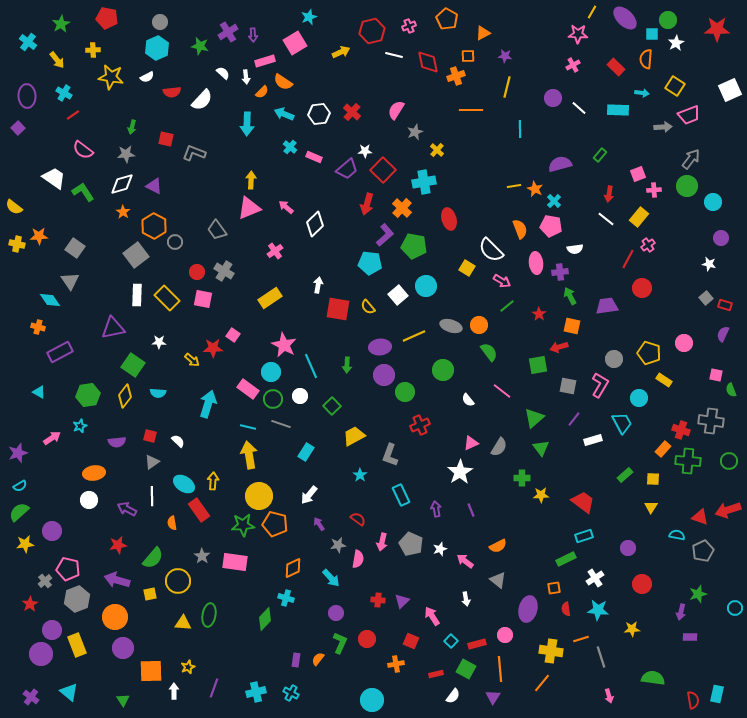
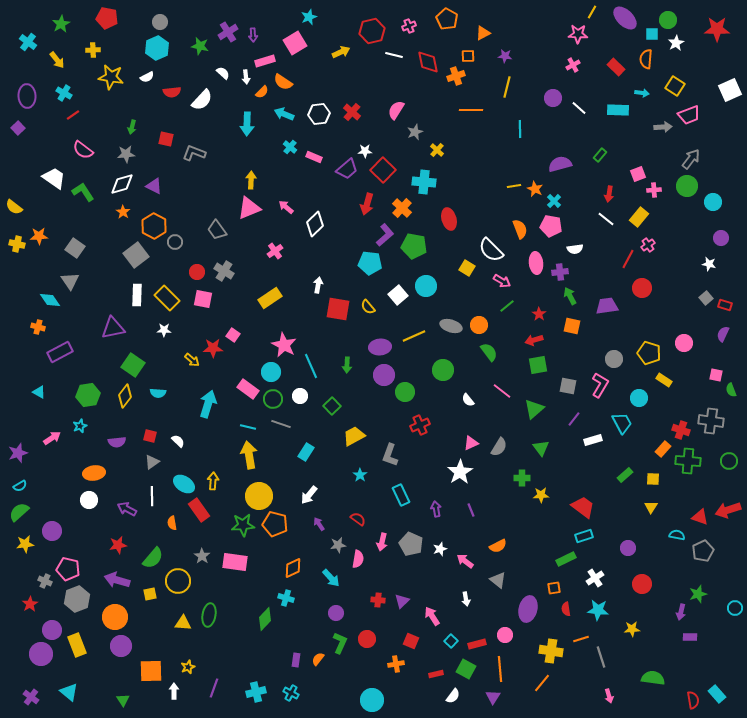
cyan cross at (424, 182): rotated 15 degrees clockwise
white star at (159, 342): moved 5 px right, 12 px up
red arrow at (559, 347): moved 25 px left, 7 px up
green triangle at (534, 418): moved 9 px up
red trapezoid at (583, 502): moved 5 px down
gray cross at (45, 581): rotated 24 degrees counterclockwise
purple circle at (123, 648): moved 2 px left, 2 px up
cyan rectangle at (717, 694): rotated 54 degrees counterclockwise
